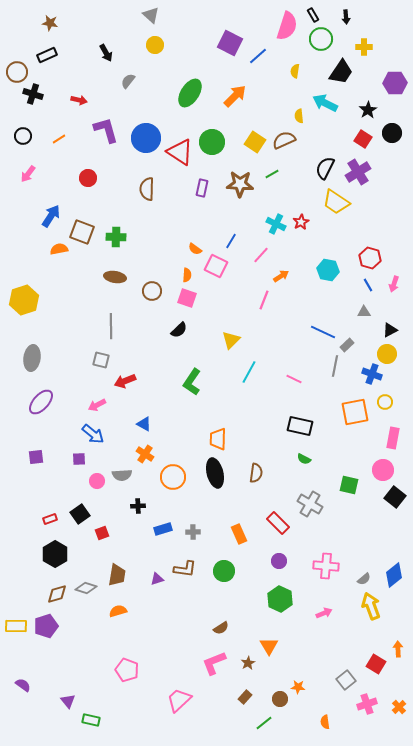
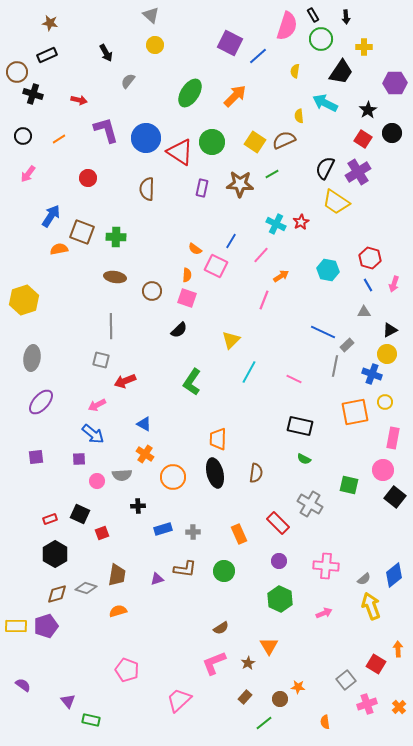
black square at (80, 514): rotated 30 degrees counterclockwise
